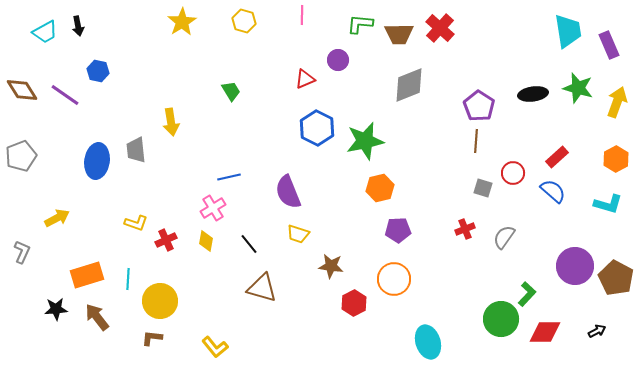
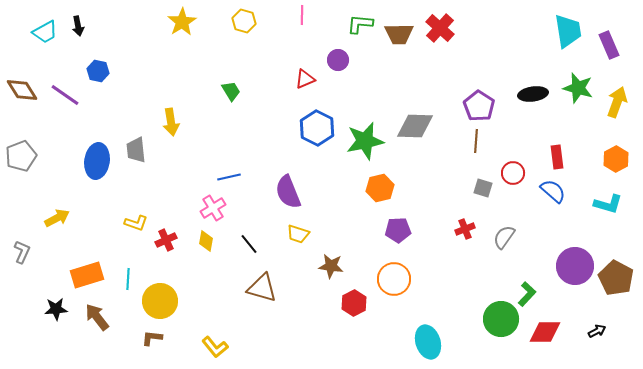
gray diamond at (409, 85): moved 6 px right, 41 px down; rotated 24 degrees clockwise
red rectangle at (557, 157): rotated 55 degrees counterclockwise
